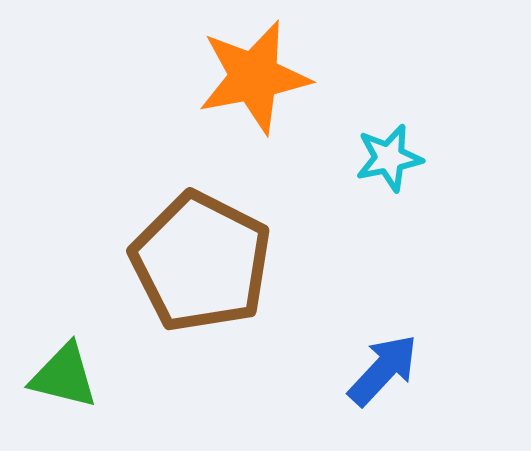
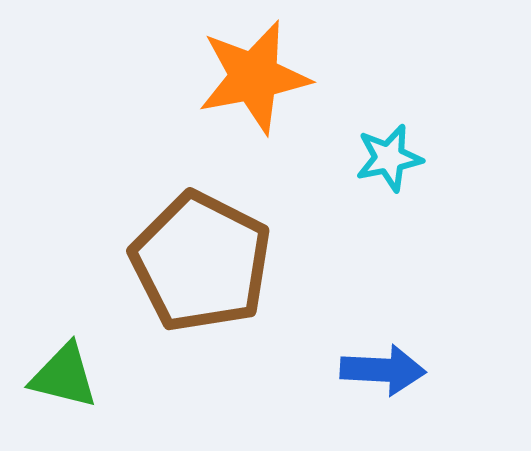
blue arrow: rotated 50 degrees clockwise
